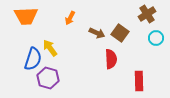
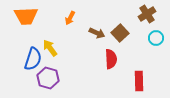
brown square: rotated 12 degrees clockwise
